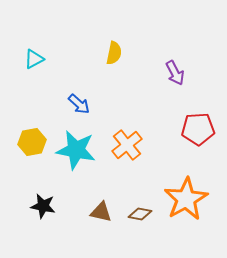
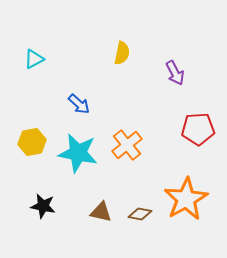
yellow semicircle: moved 8 px right
cyan star: moved 2 px right, 3 px down
